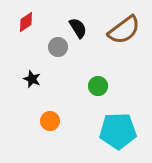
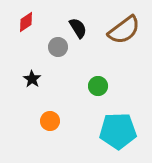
black star: rotated 12 degrees clockwise
